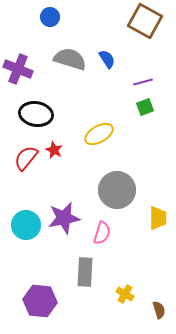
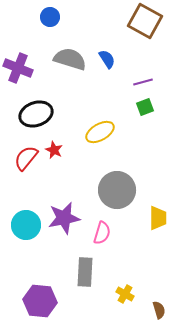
purple cross: moved 1 px up
black ellipse: rotated 28 degrees counterclockwise
yellow ellipse: moved 1 px right, 2 px up
